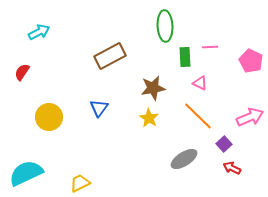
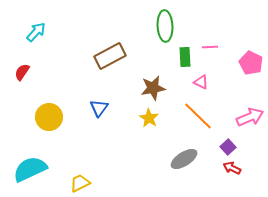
cyan arrow: moved 3 px left; rotated 20 degrees counterclockwise
pink pentagon: moved 2 px down
pink triangle: moved 1 px right, 1 px up
purple square: moved 4 px right, 3 px down
cyan semicircle: moved 4 px right, 4 px up
